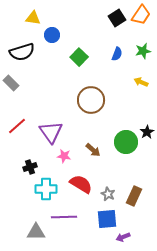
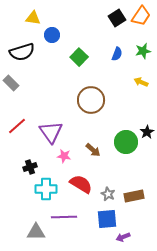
orange trapezoid: moved 1 px down
brown rectangle: rotated 54 degrees clockwise
